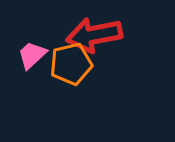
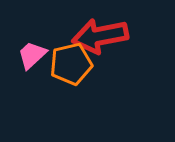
red arrow: moved 6 px right, 1 px down
